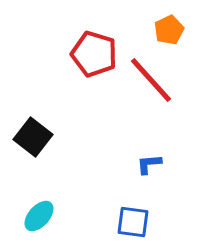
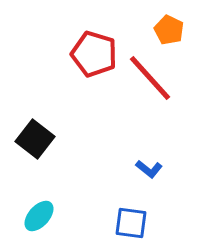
orange pentagon: rotated 20 degrees counterclockwise
red line: moved 1 px left, 2 px up
black square: moved 2 px right, 2 px down
blue L-shape: moved 5 px down; rotated 136 degrees counterclockwise
blue square: moved 2 px left, 1 px down
